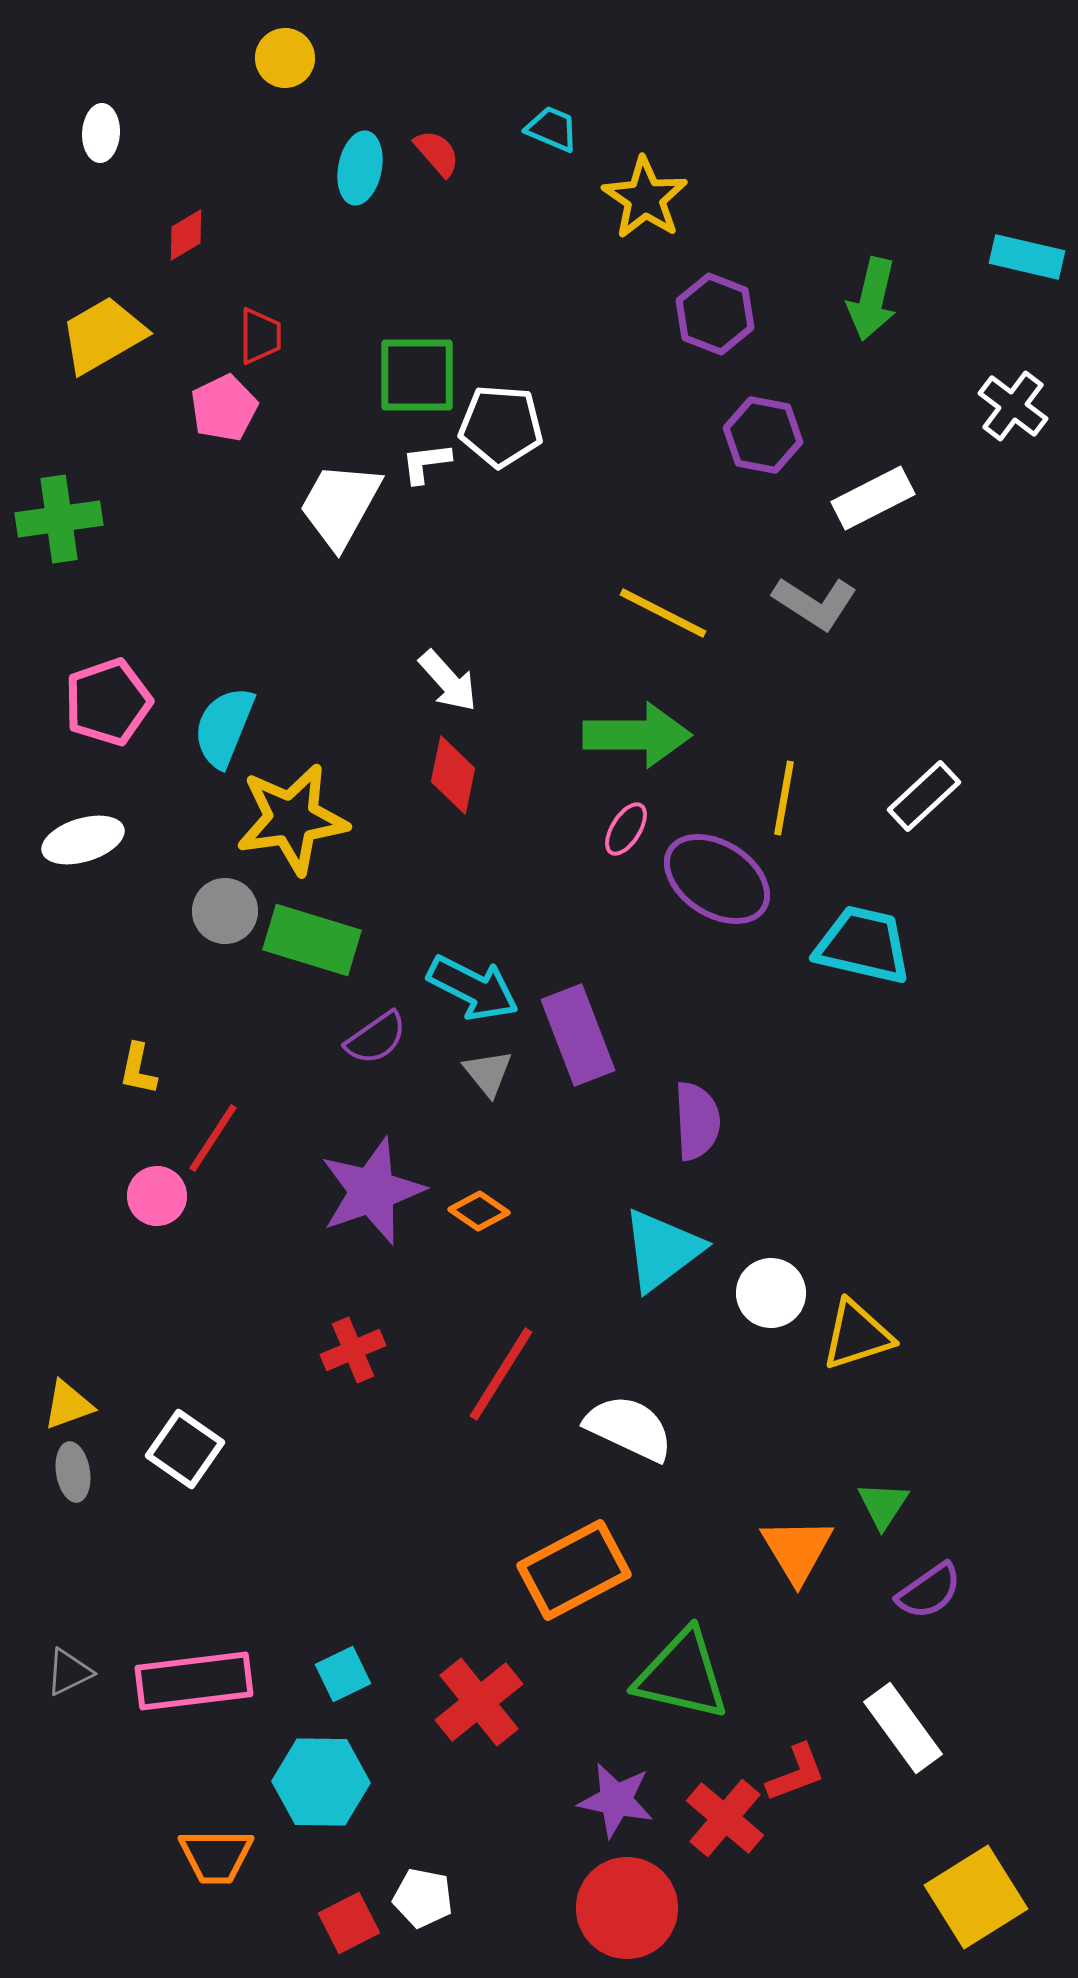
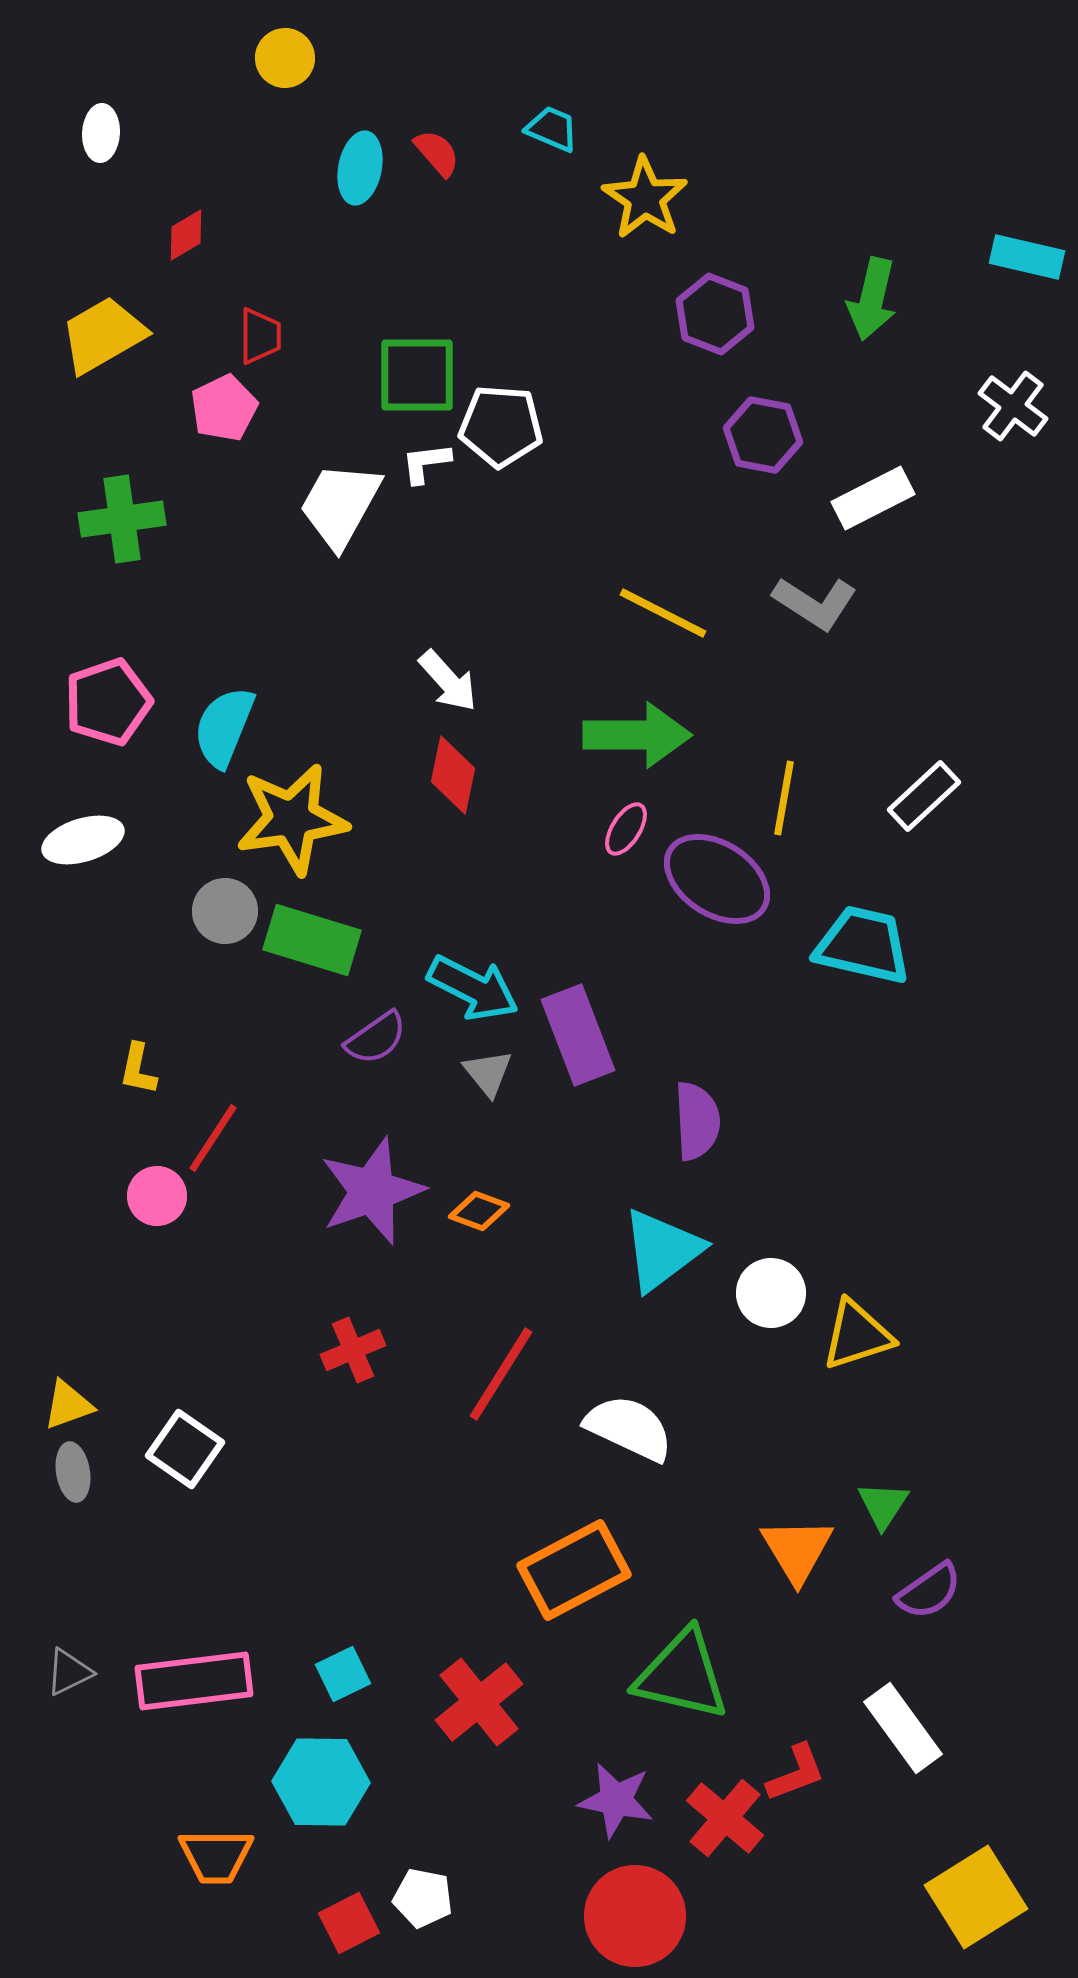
green cross at (59, 519): moved 63 px right
orange diamond at (479, 1211): rotated 14 degrees counterclockwise
red circle at (627, 1908): moved 8 px right, 8 px down
